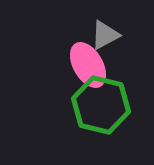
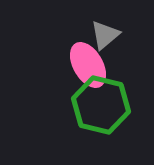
gray triangle: rotated 12 degrees counterclockwise
